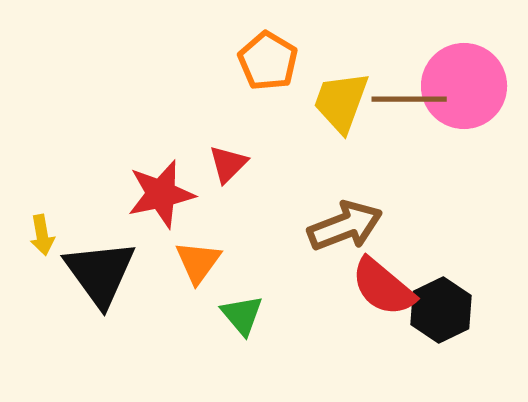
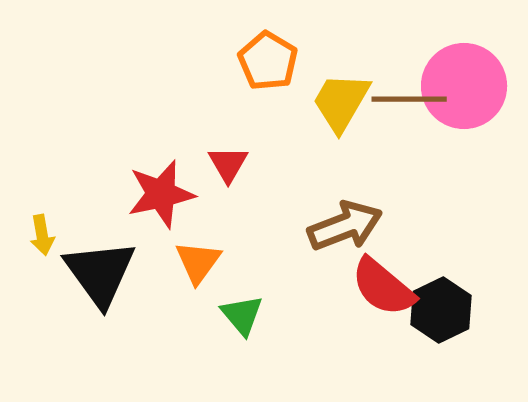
yellow trapezoid: rotated 10 degrees clockwise
red triangle: rotated 15 degrees counterclockwise
